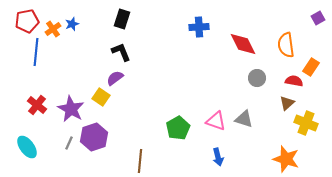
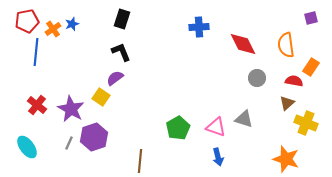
purple square: moved 7 px left; rotated 16 degrees clockwise
pink triangle: moved 6 px down
